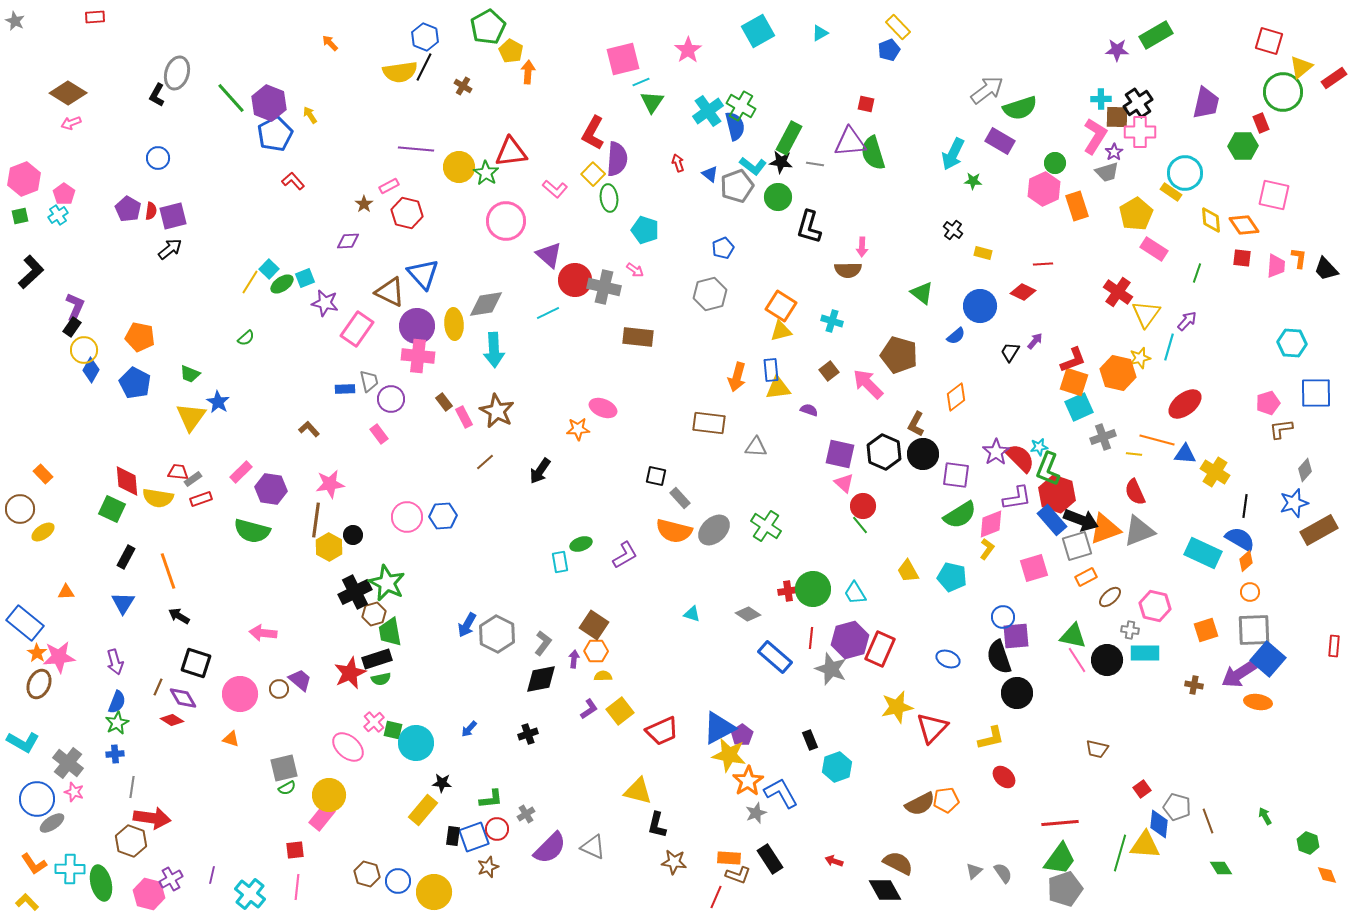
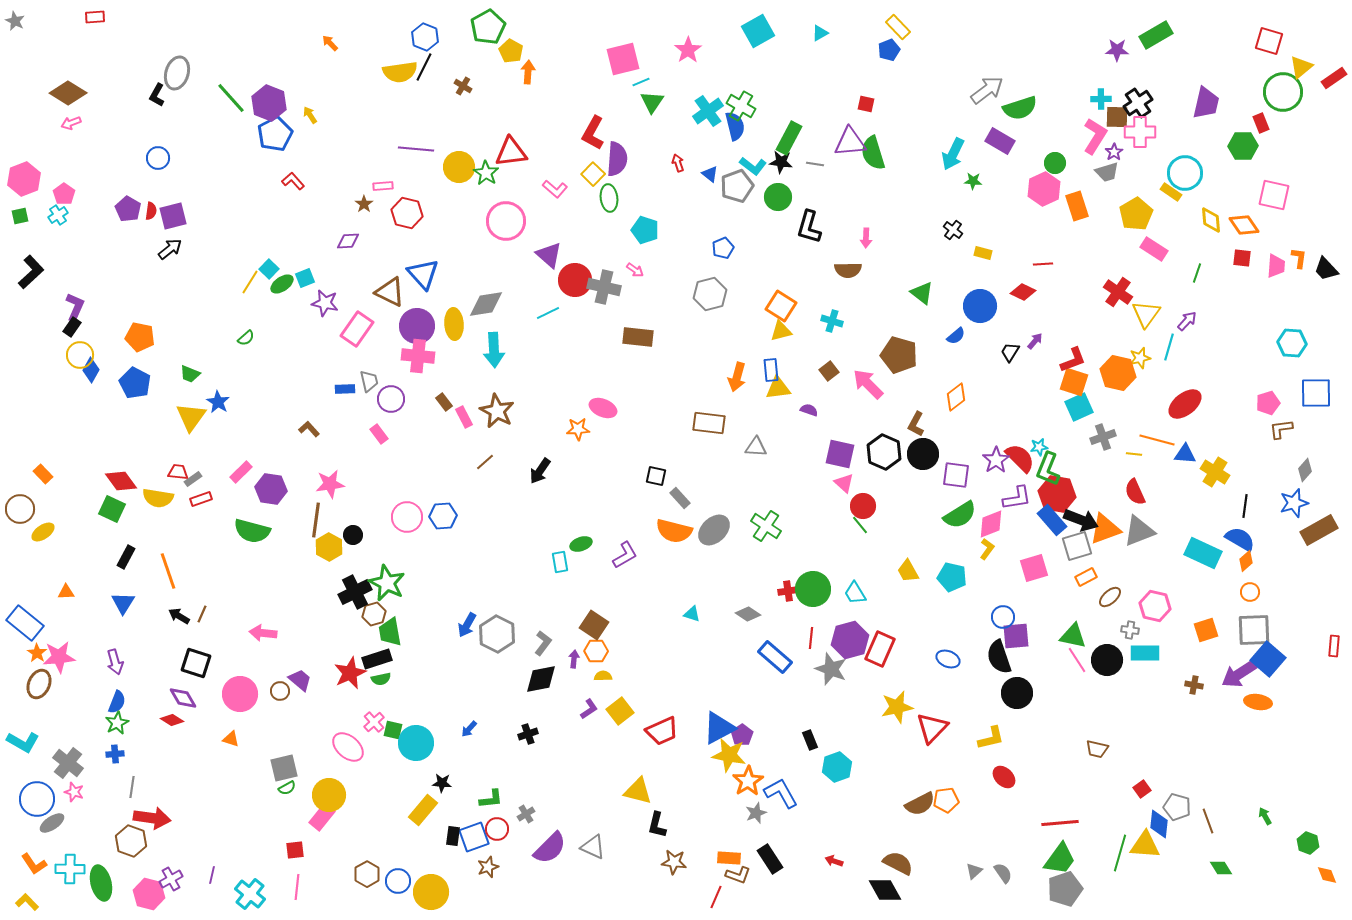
pink rectangle at (389, 186): moved 6 px left; rotated 24 degrees clockwise
pink arrow at (862, 247): moved 4 px right, 9 px up
yellow circle at (84, 350): moved 4 px left, 5 px down
purple star at (996, 452): moved 8 px down
red diamond at (127, 481): moved 6 px left; rotated 32 degrees counterclockwise
red hexagon at (1057, 494): rotated 9 degrees counterclockwise
brown line at (158, 687): moved 44 px right, 73 px up
brown circle at (279, 689): moved 1 px right, 2 px down
brown hexagon at (367, 874): rotated 15 degrees clockwise
yellow circle at (434, 892): moved 3 px left
